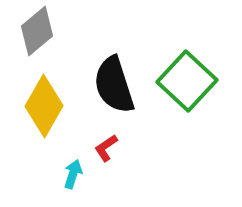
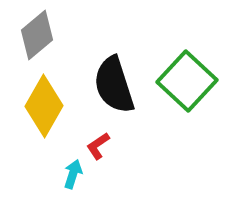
gray diamond: moved 4 px down
red L-shape: moved 8 px left, 2 px up
